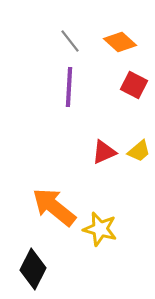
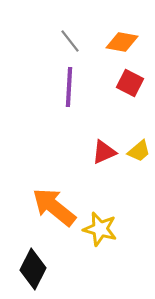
orange diamond: moved 2 px right; rotated 32 degrees counterclockwise
red square: moved 4 px left, 2 px up
